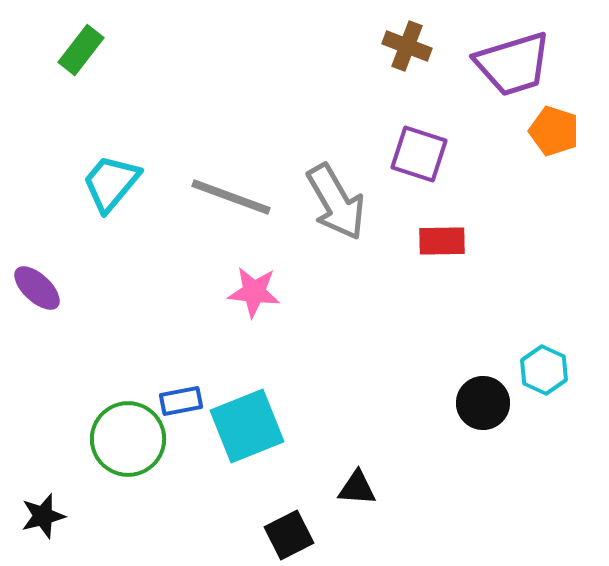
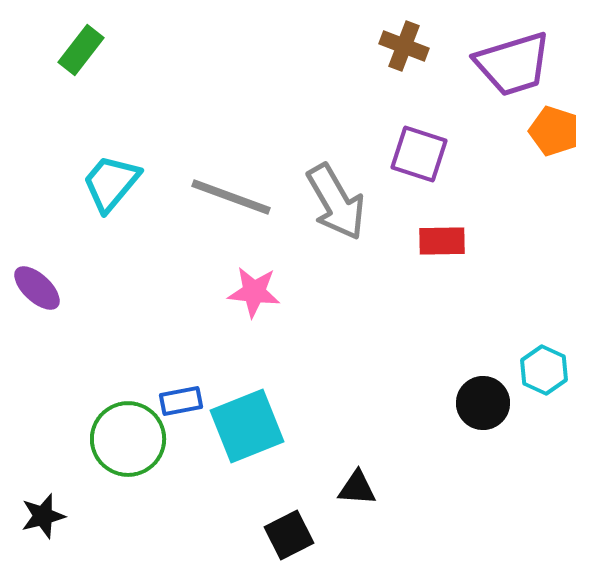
brown cross: moved 3 px left
